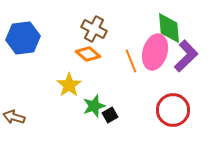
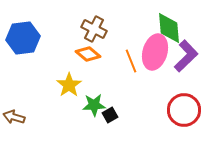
green star: moved 1 px up; rotated 15 degrees clockwise
red circle: moved 11 px right
